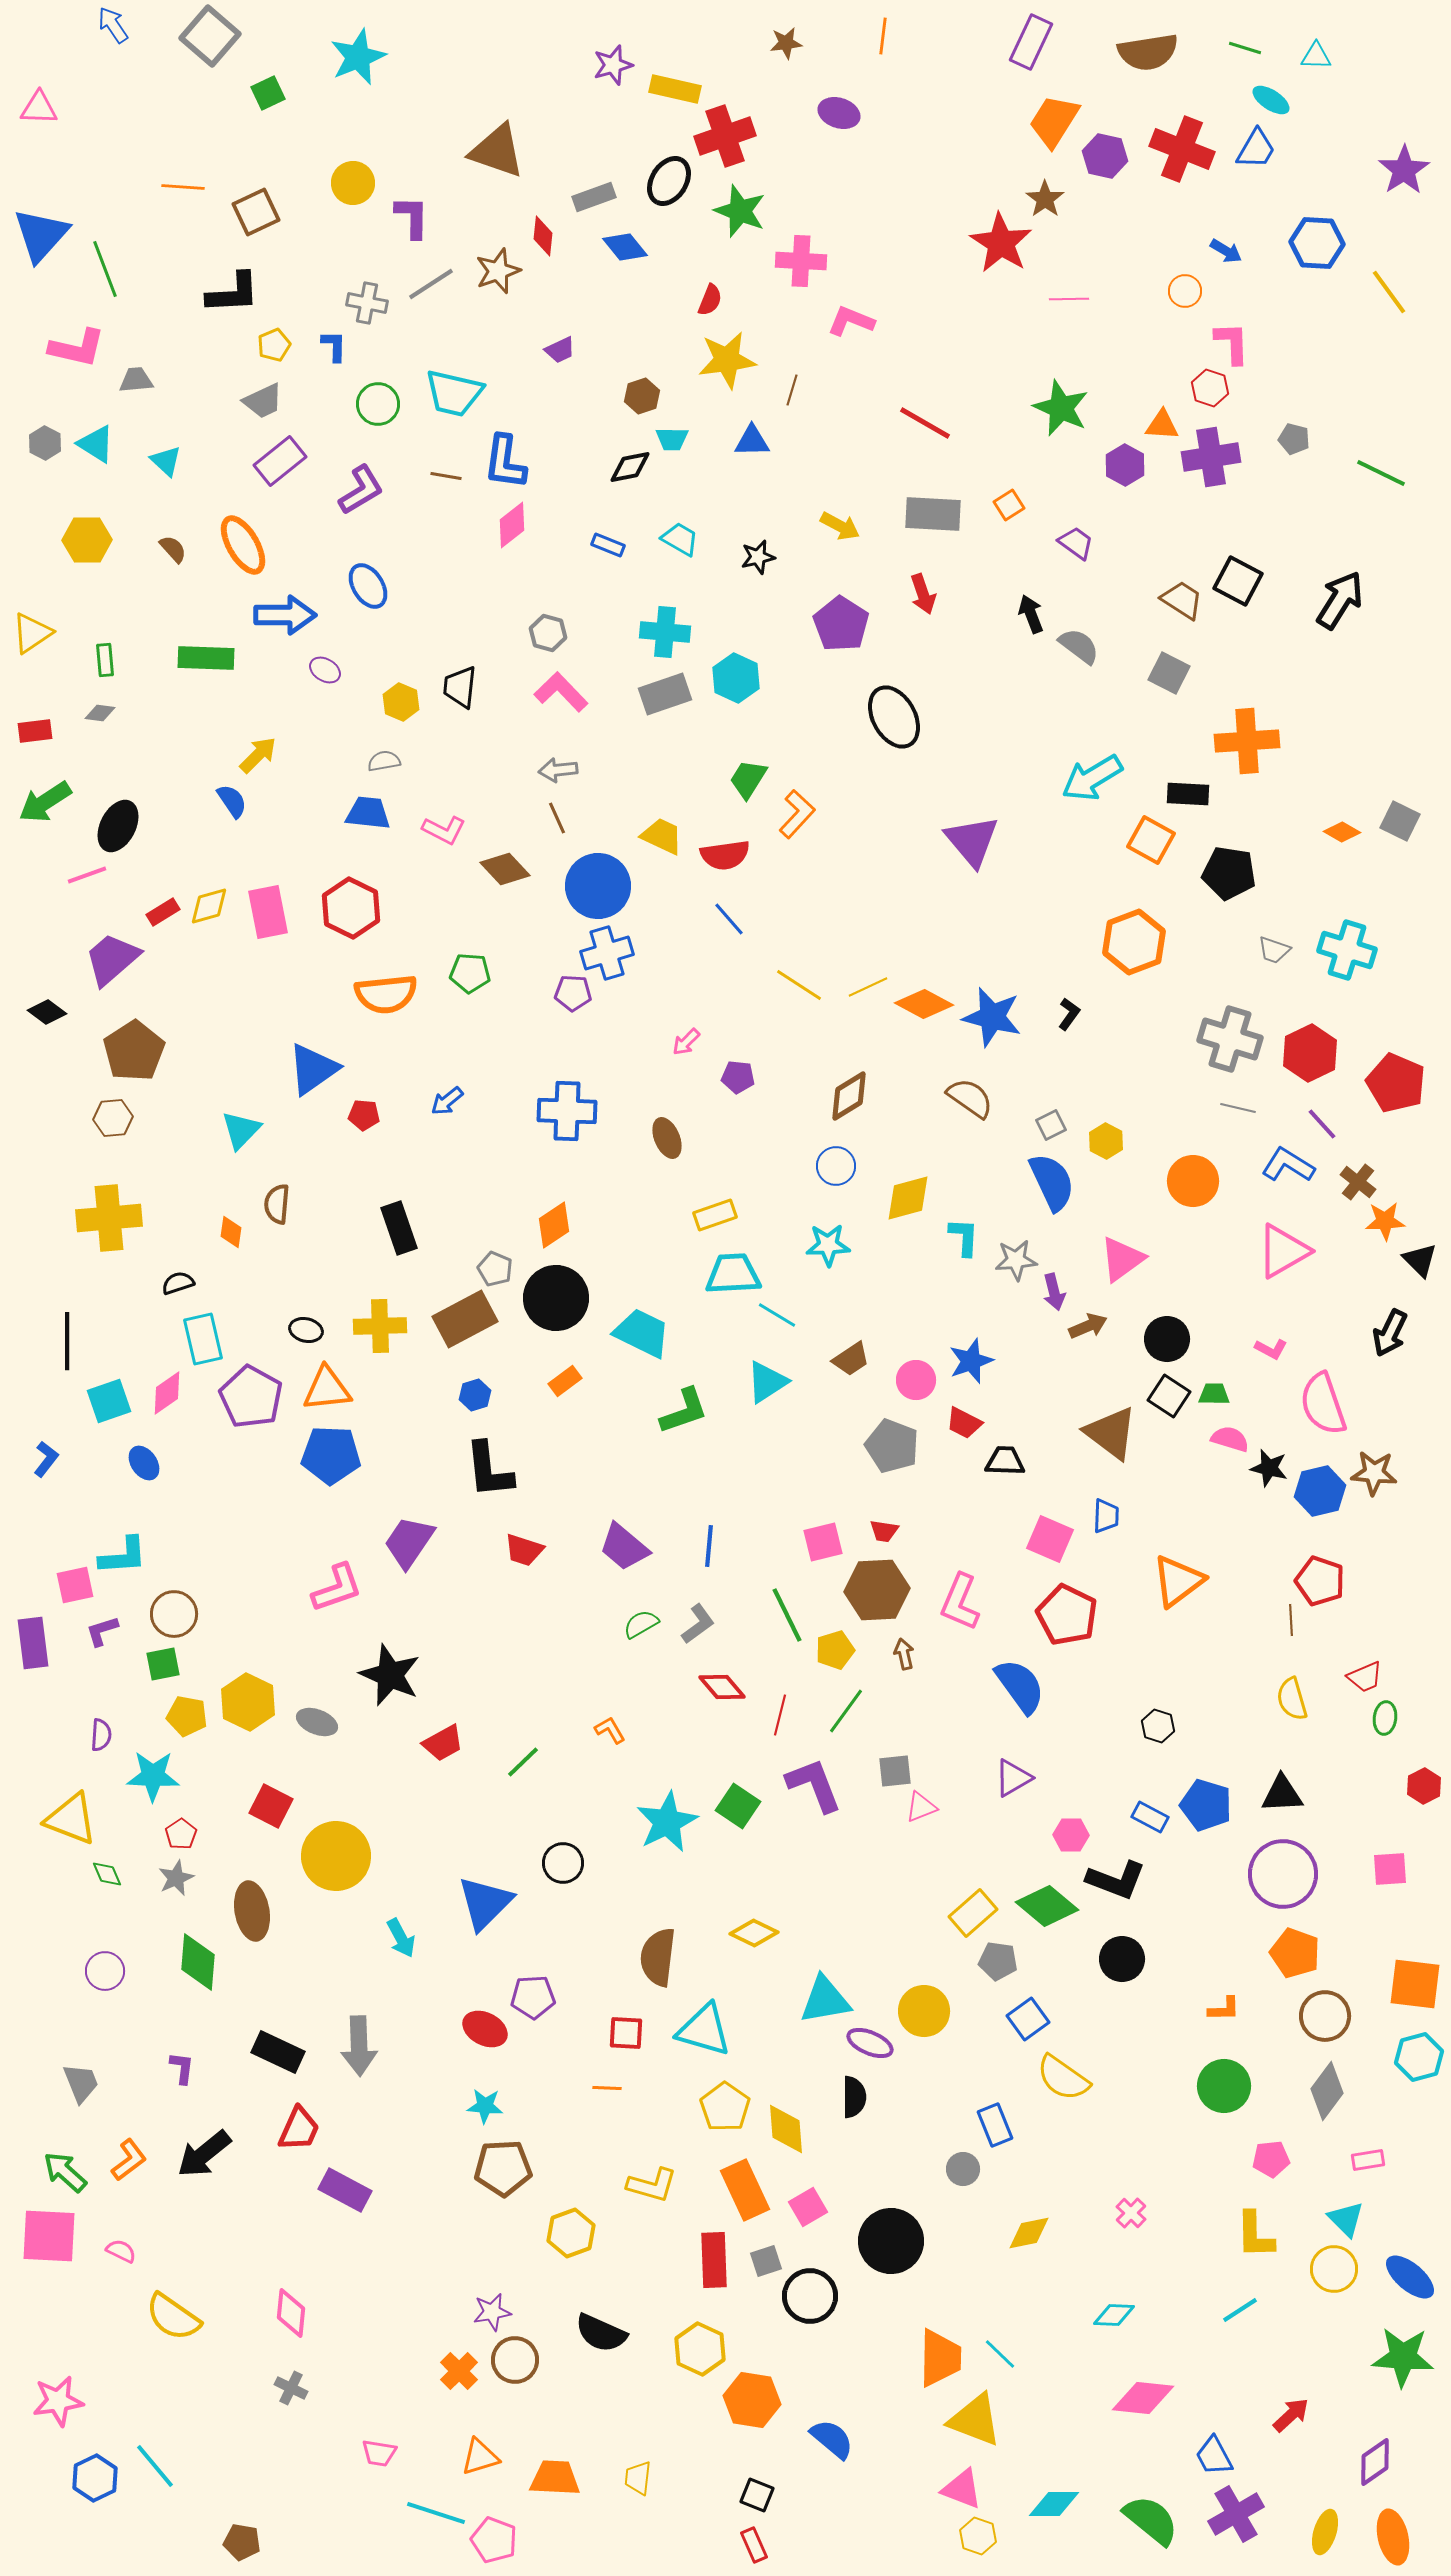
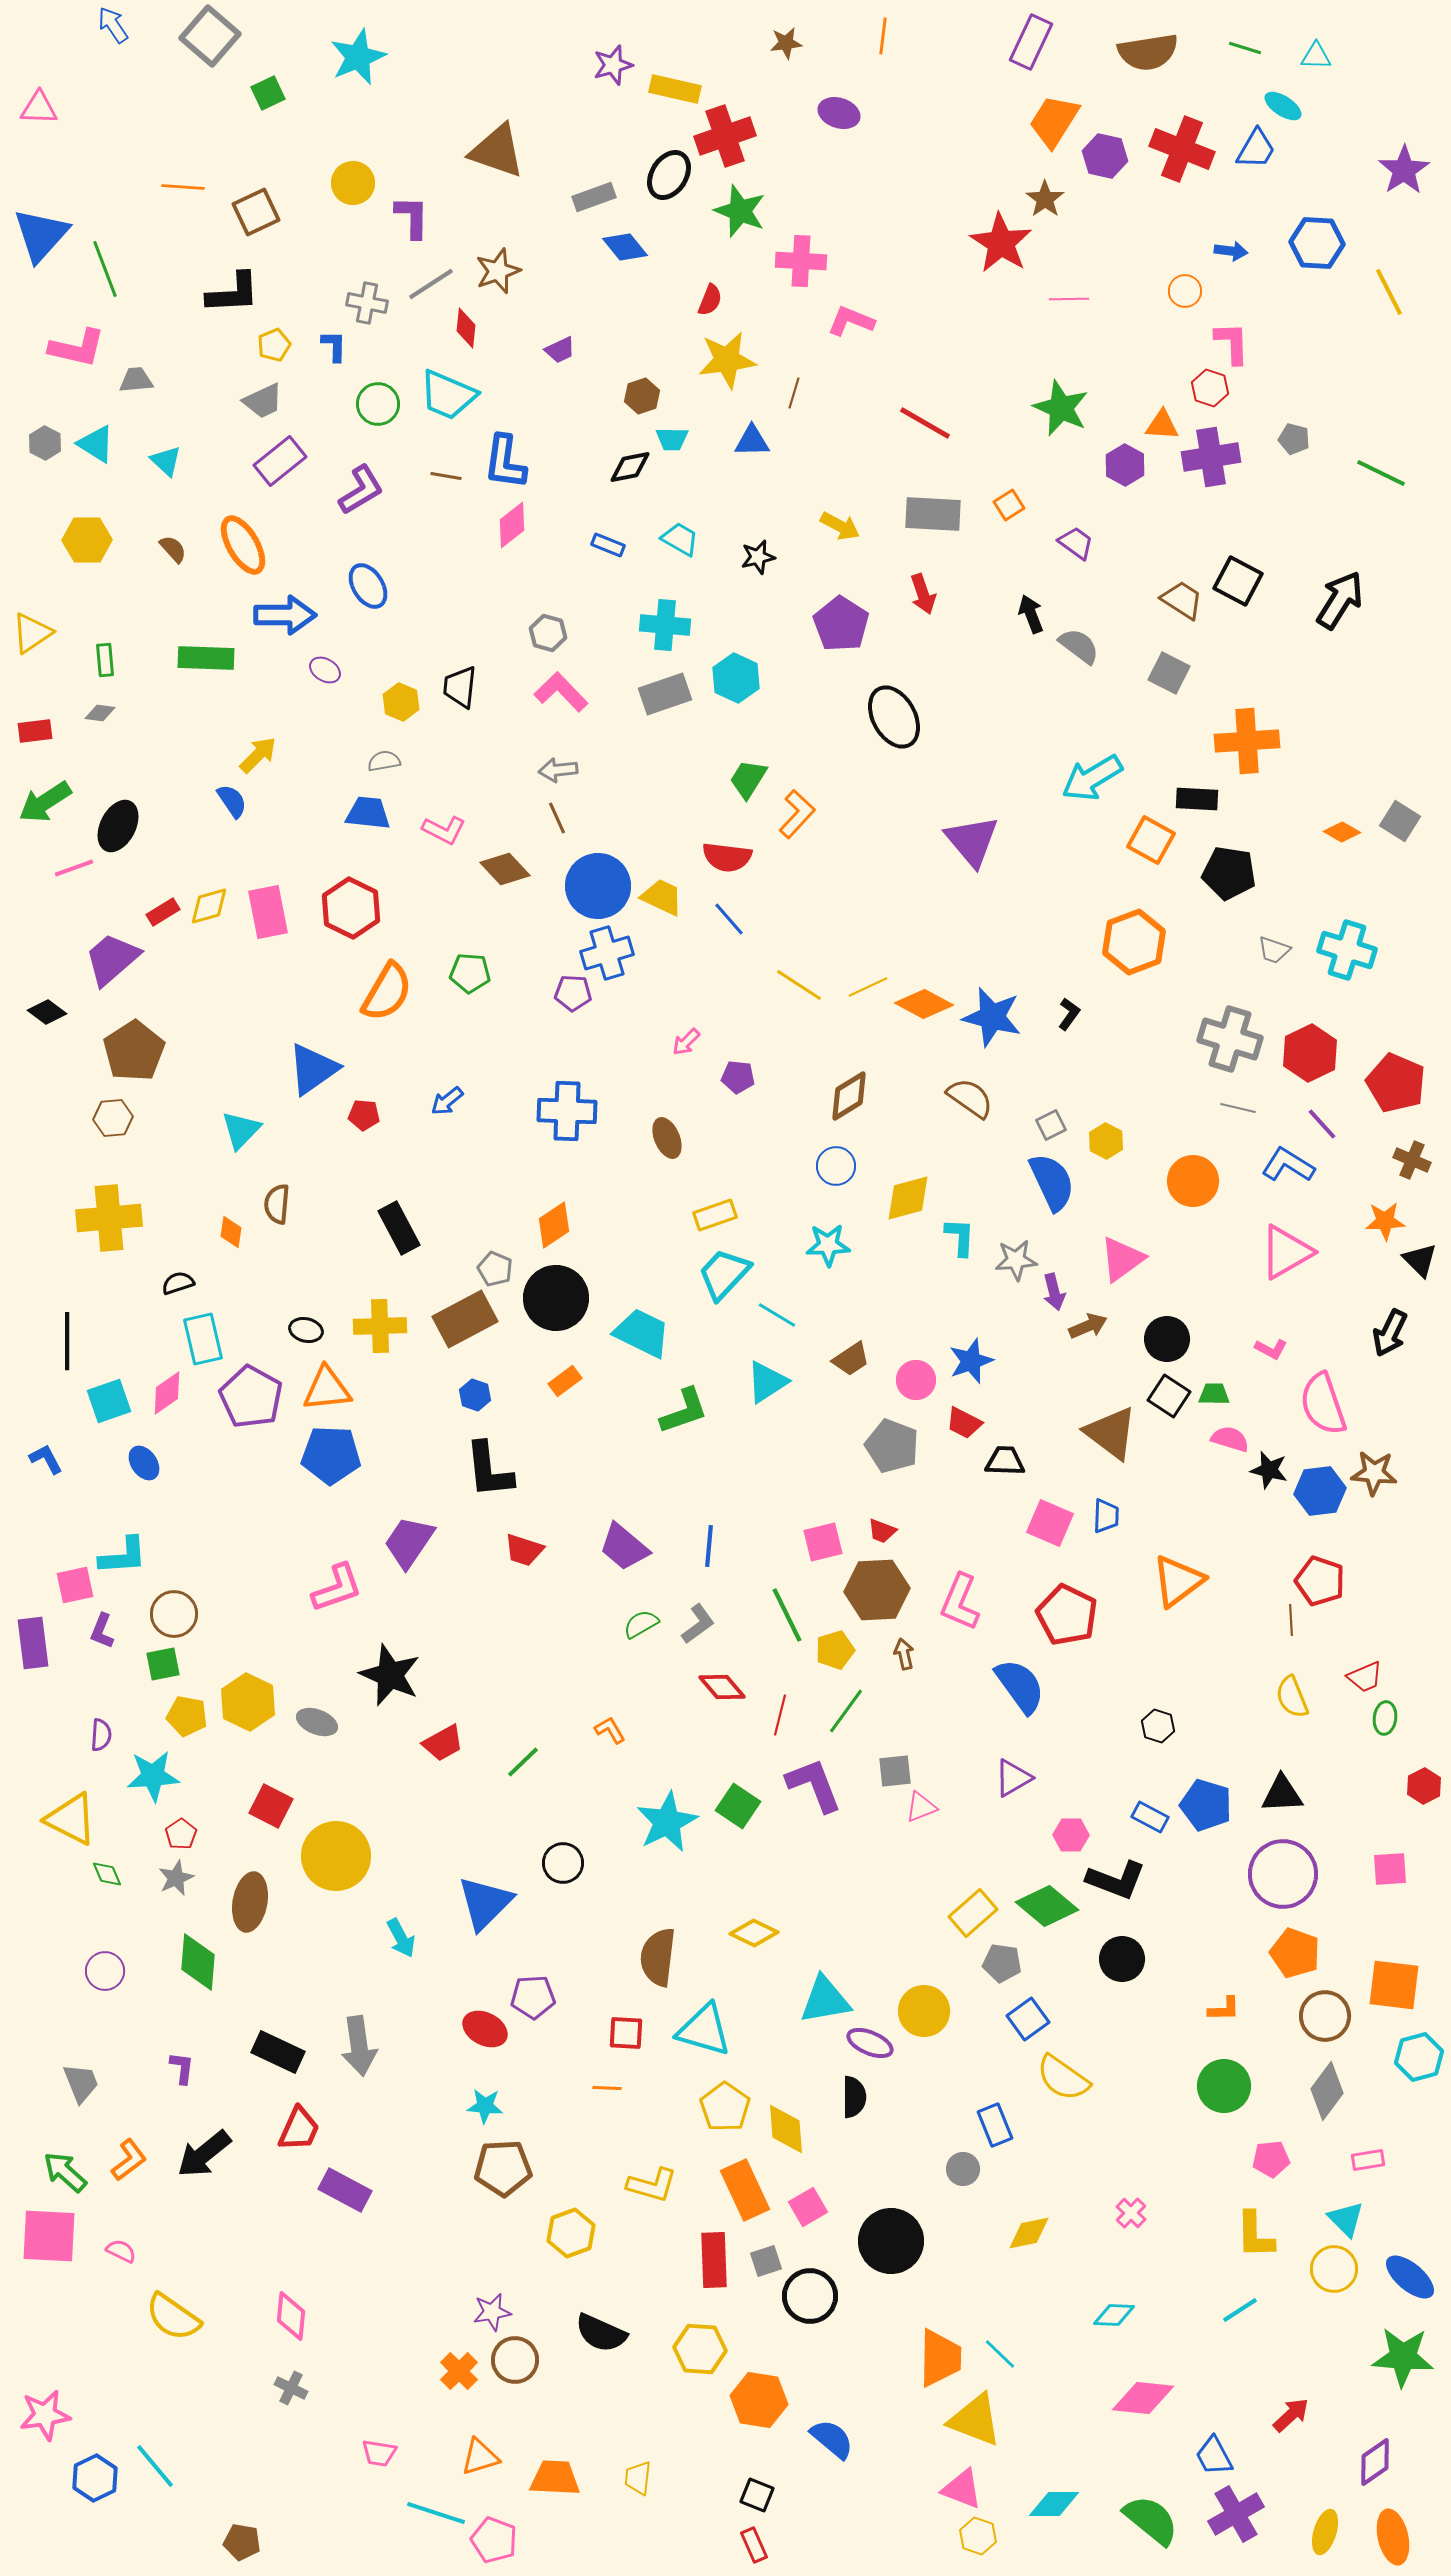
cyan ellipse at (1271, 100): moved 12 px right, 6 px down
black ellipse at (669, 181): moved 6 px up
red diamond at (543, 236): moved 77 px left, 92 px down
blue arrow at (1226, 251): moved 5 px right; rotated 24 degrees counterclockwise
yellow line at (1389, 292): rotated 9 degrees clockwise
brown line at (792, 390): moved 2 px right, 3 px down
cyan trapezoid at (454, 393): moved 6 px left, 2 px down; rotated 10 degrees clockwise
cyan cross at (665, 632): moved 7 px up
black rectangle at (1188, 794): moved 9 px right, 5 px down
gray square at (1400, 821): rotated 6 degrees clockwise
yellow trapezoid at (662, 836): moved 61 px down
red semicircle at (725, 855): moved 2 px right, 2 px down; rotated 15 degrees clockwise
pink line at (87, 875): moved 13 px left, 7 px up
orange semicircle at (386, 994): moved 1 px right, 2 px up; rotated 54 degrees counterclockwise
brown cross at (1358, 1182): moved 54 px right, 22 px up; rotated 15 degrees counterclockwise
black rectangle at (399, 1228): rotated 9 degrees counterclockwise
cyan L-shape at (964, 1237): moved 4 px left
pink triangle at (1283, 1251): moved 3 px right, 1 px down
cyan trapezoid at (733, 1274): moved 9 px left; rotated 44 degrees counterclockwise
blue hexagon at (475, 1395): rotated 24 degrees counterclockwise
blue L-shape at (46, 1459): rotated 66 degrees counterclockwise
black star at (1269, 1468): moved 2 px down
blue hexagon at (1320, 1491): rotated 6 degrees clockwise
red trapezoid at (884, 1531): moved 2 px left; rotated 12 degrees clockwise
pink square at (1050, 1539): moved 16 px up
purple L-shape at (102, 1631): rotated 51 degrees counterclockwise
yellow semicircle at (1292, 1699): moved 2 px up; rotated 6 degrees counterclockwise
cyan star at (153, 1776): rotated 6 degrees counterclockwise
yellow triangle at (71, 1819): rotated 6 degrees clockwise
brown ellipse at (252, 1911): moved 2 px left, 9 px up; rotated 20 degrees clockwise
gray pentagon at (998, 1961): moved 4 px right, 2 px down
orange square at (1415, 1984): moved 21 px left, 1 px down
gray arrow at (359, 2046): rotated 6 degrees counterclockwise
pink diamond at (291, 2313): moved 3 px down
yellow hexagon at (700, 2349): rotated 21 degrees counterclockwise
orange hexagon at (752, 2400): moved 7 px right
pink star at (58, 2401): moved 13 px left, 14 px down
